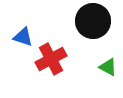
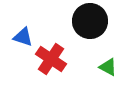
black circle: moved 3 px left
red cross: rotated 28 degrees counterclockwise
